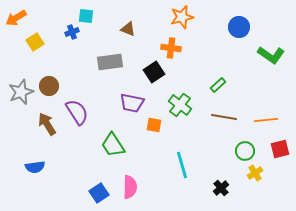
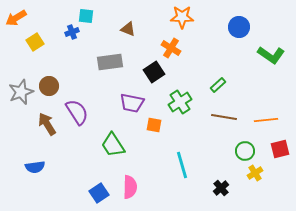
orange star: rotated 15 degrees clockwise
orange cross: rotated 24 degrees clockwise
green cross: moved 3 px up; rotated 20 degrees clockwise
